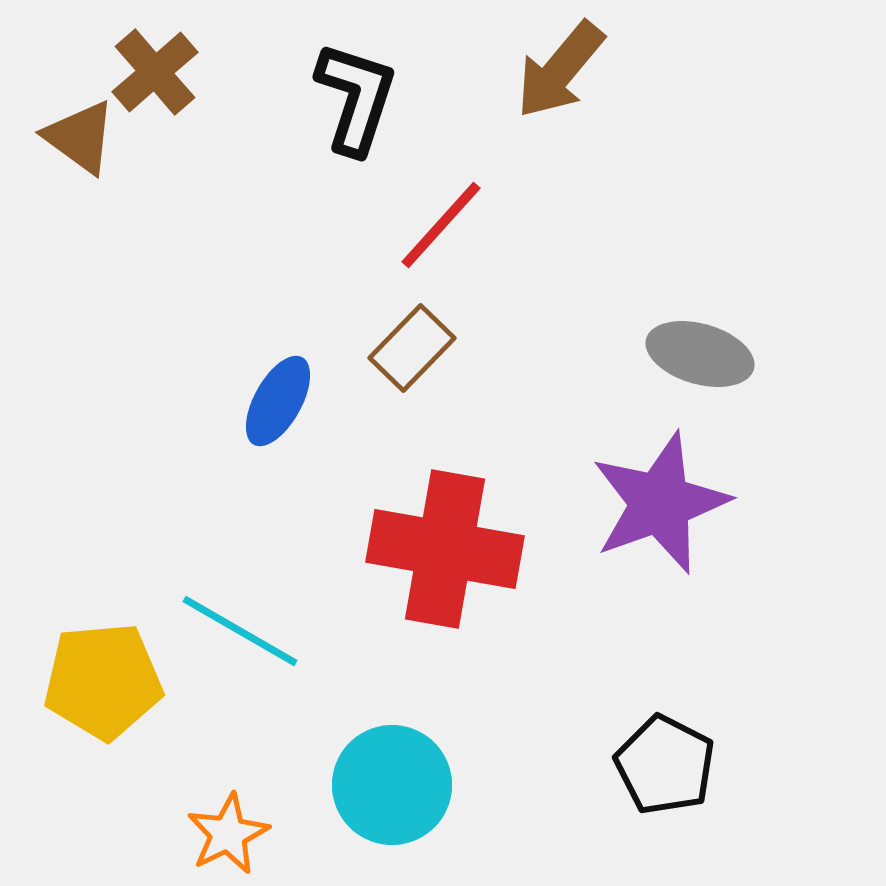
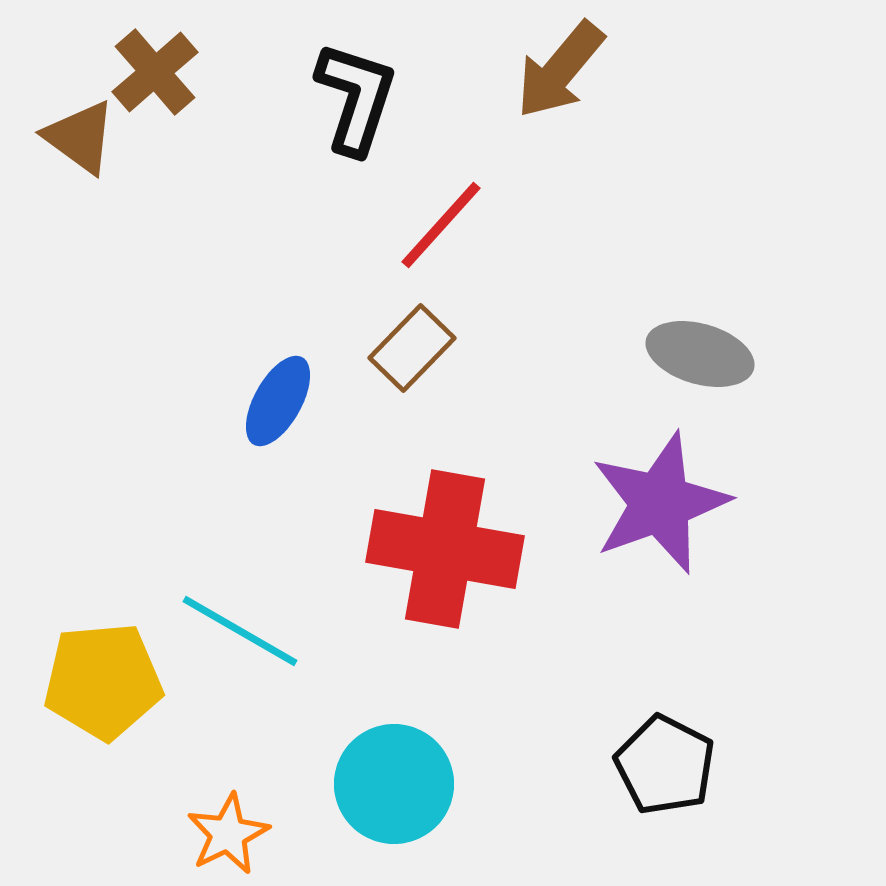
cyan circle: moved 2 px right, 1 px up
